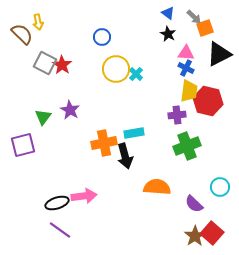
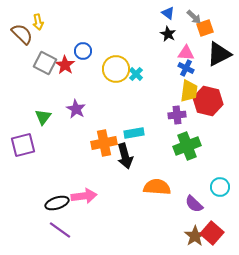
blue circle: moved 19 px left, 14 px down
red star: moved 3 px right
purple star: moved 6 px right, 1 px up
